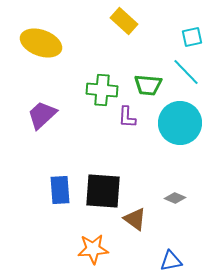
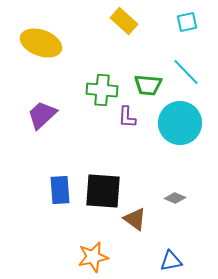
cyan square: moved 5 px left, 15 px up
orange star: moved 8 px down; rotated 8 degrees counterclockwise
